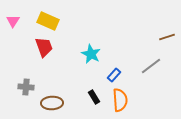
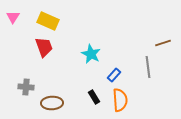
pink triangle: moved 4 px up
brown line: moved 4 px left, 6 px down
gray line: moved 3 px left, 1 px down; rotated 60 degrees counterclockwise
